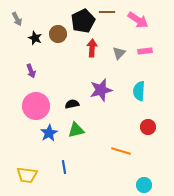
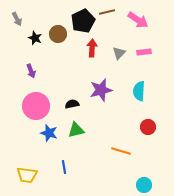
brown line: rotated 14 degrees counterclockwise
pink rectangle: moved 1 px left, 1 px down
blue star: rotated 24 degrees counterclockwise
